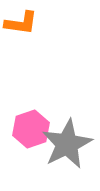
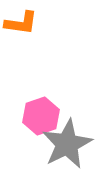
pink hexagon: moved 10 px right, 13 px up
